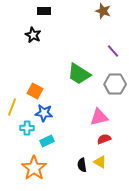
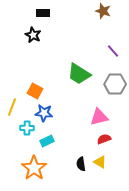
black rectangle: moved 1 px left, 2 px down
black semicircle: moved 1 px left, 1 px up
